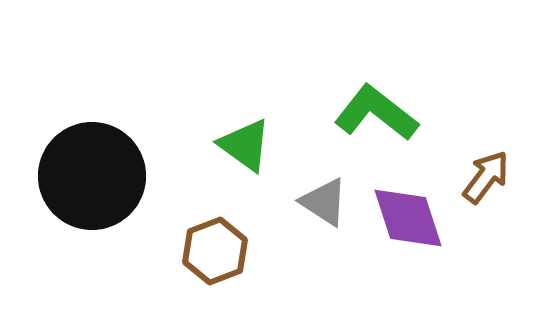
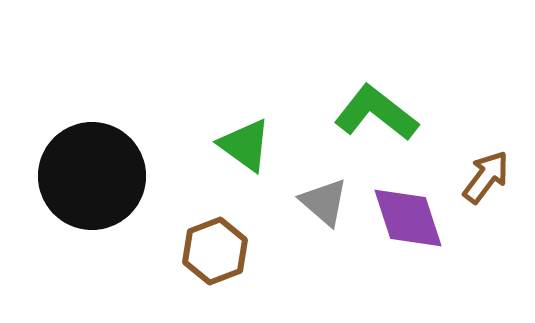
gray triangle: rotated 8 degrees clockwise
